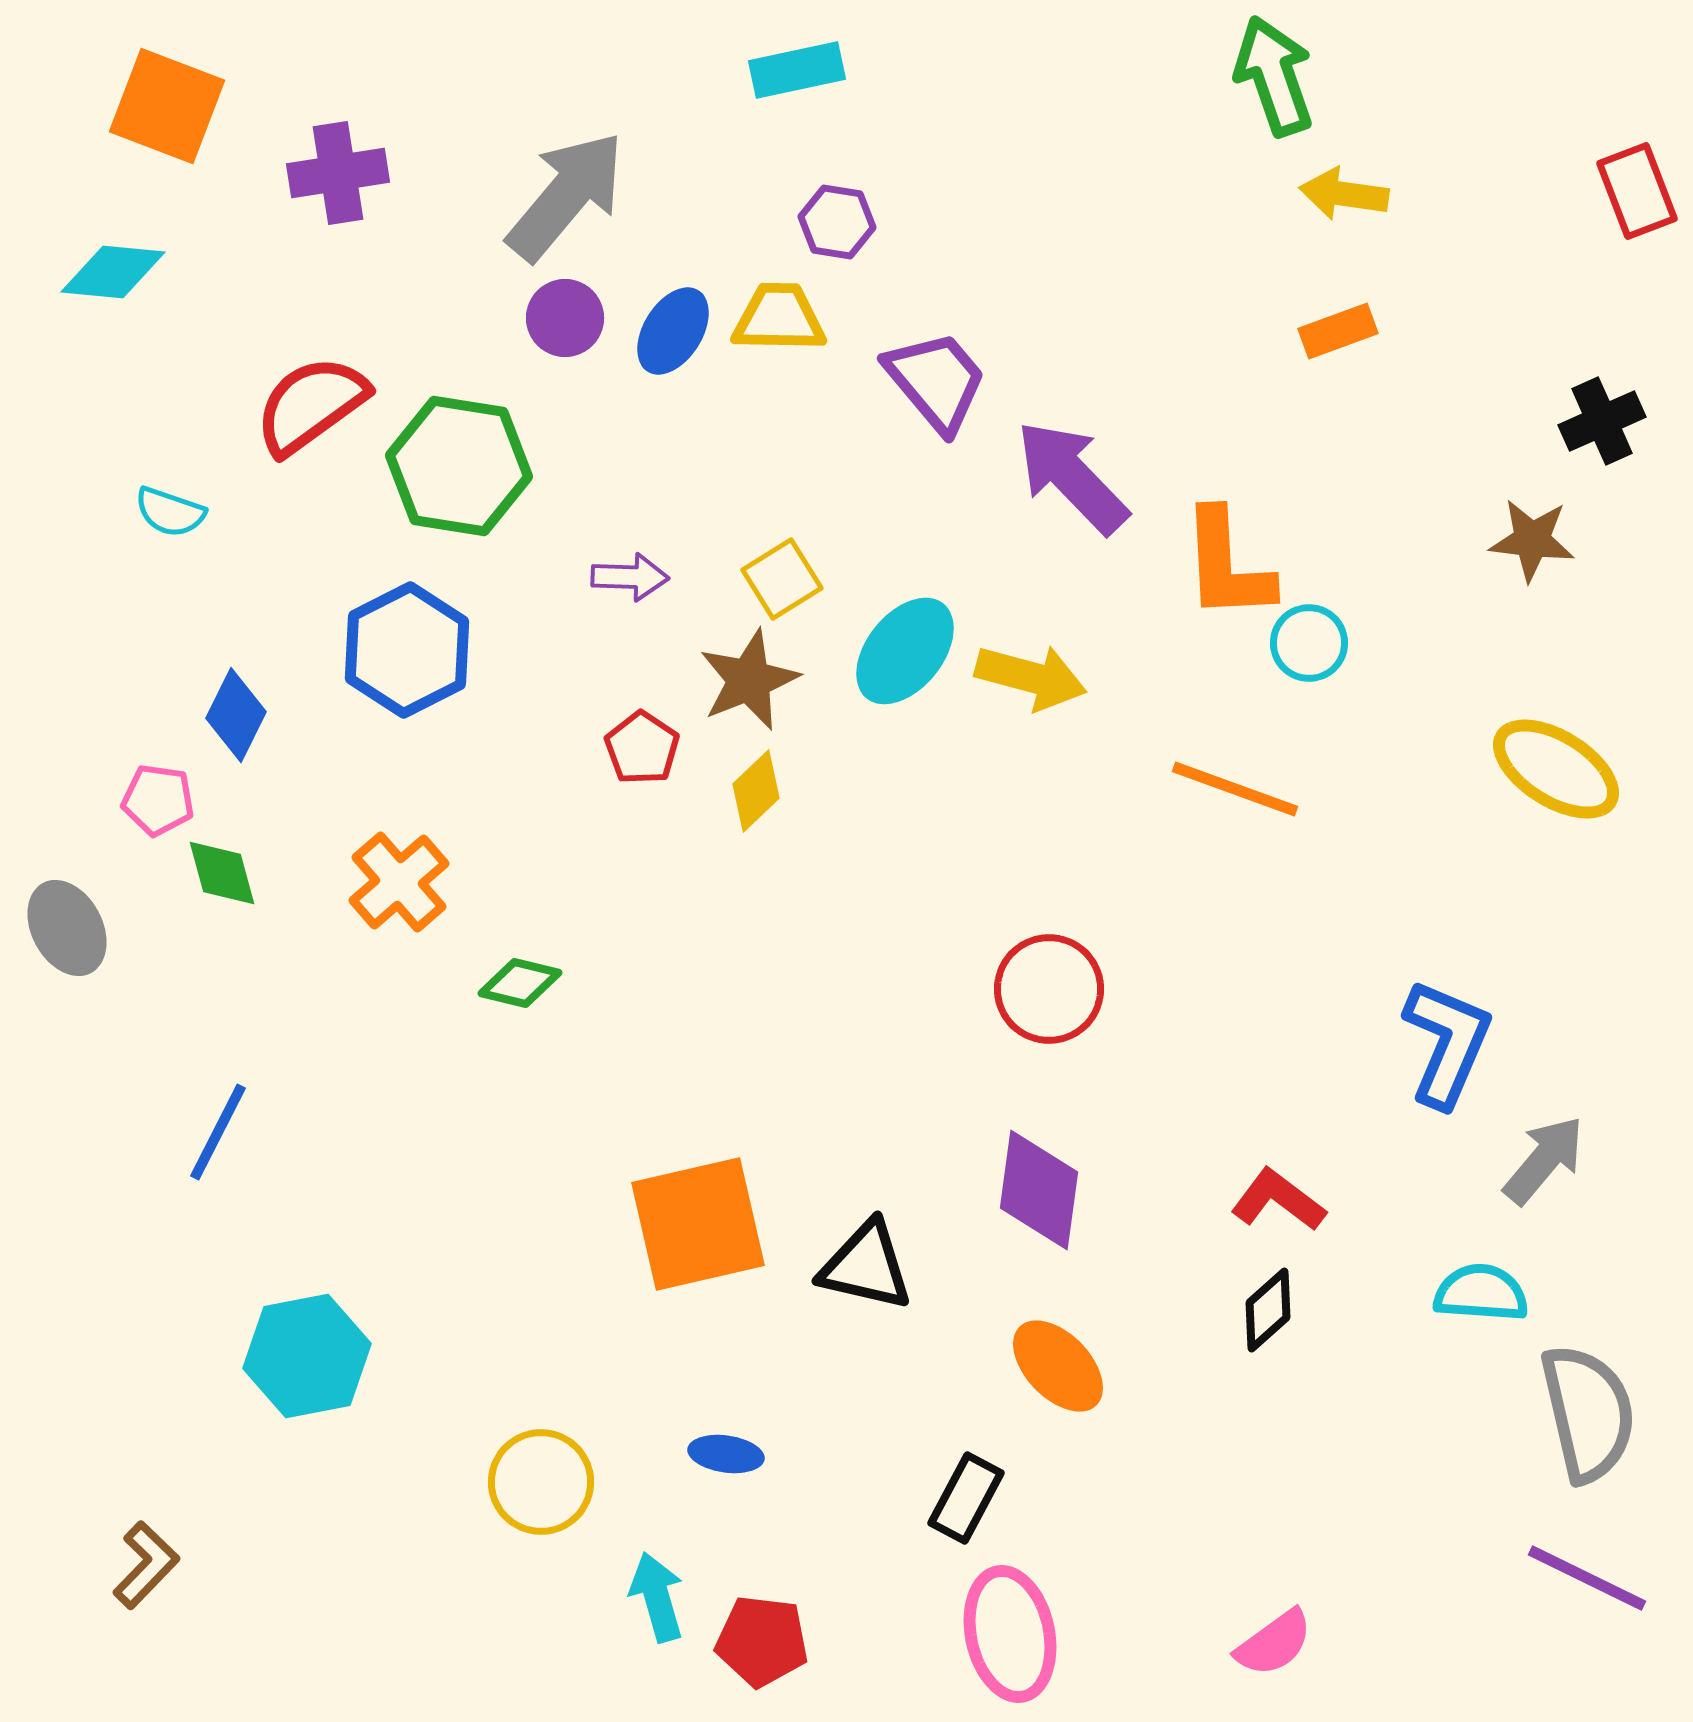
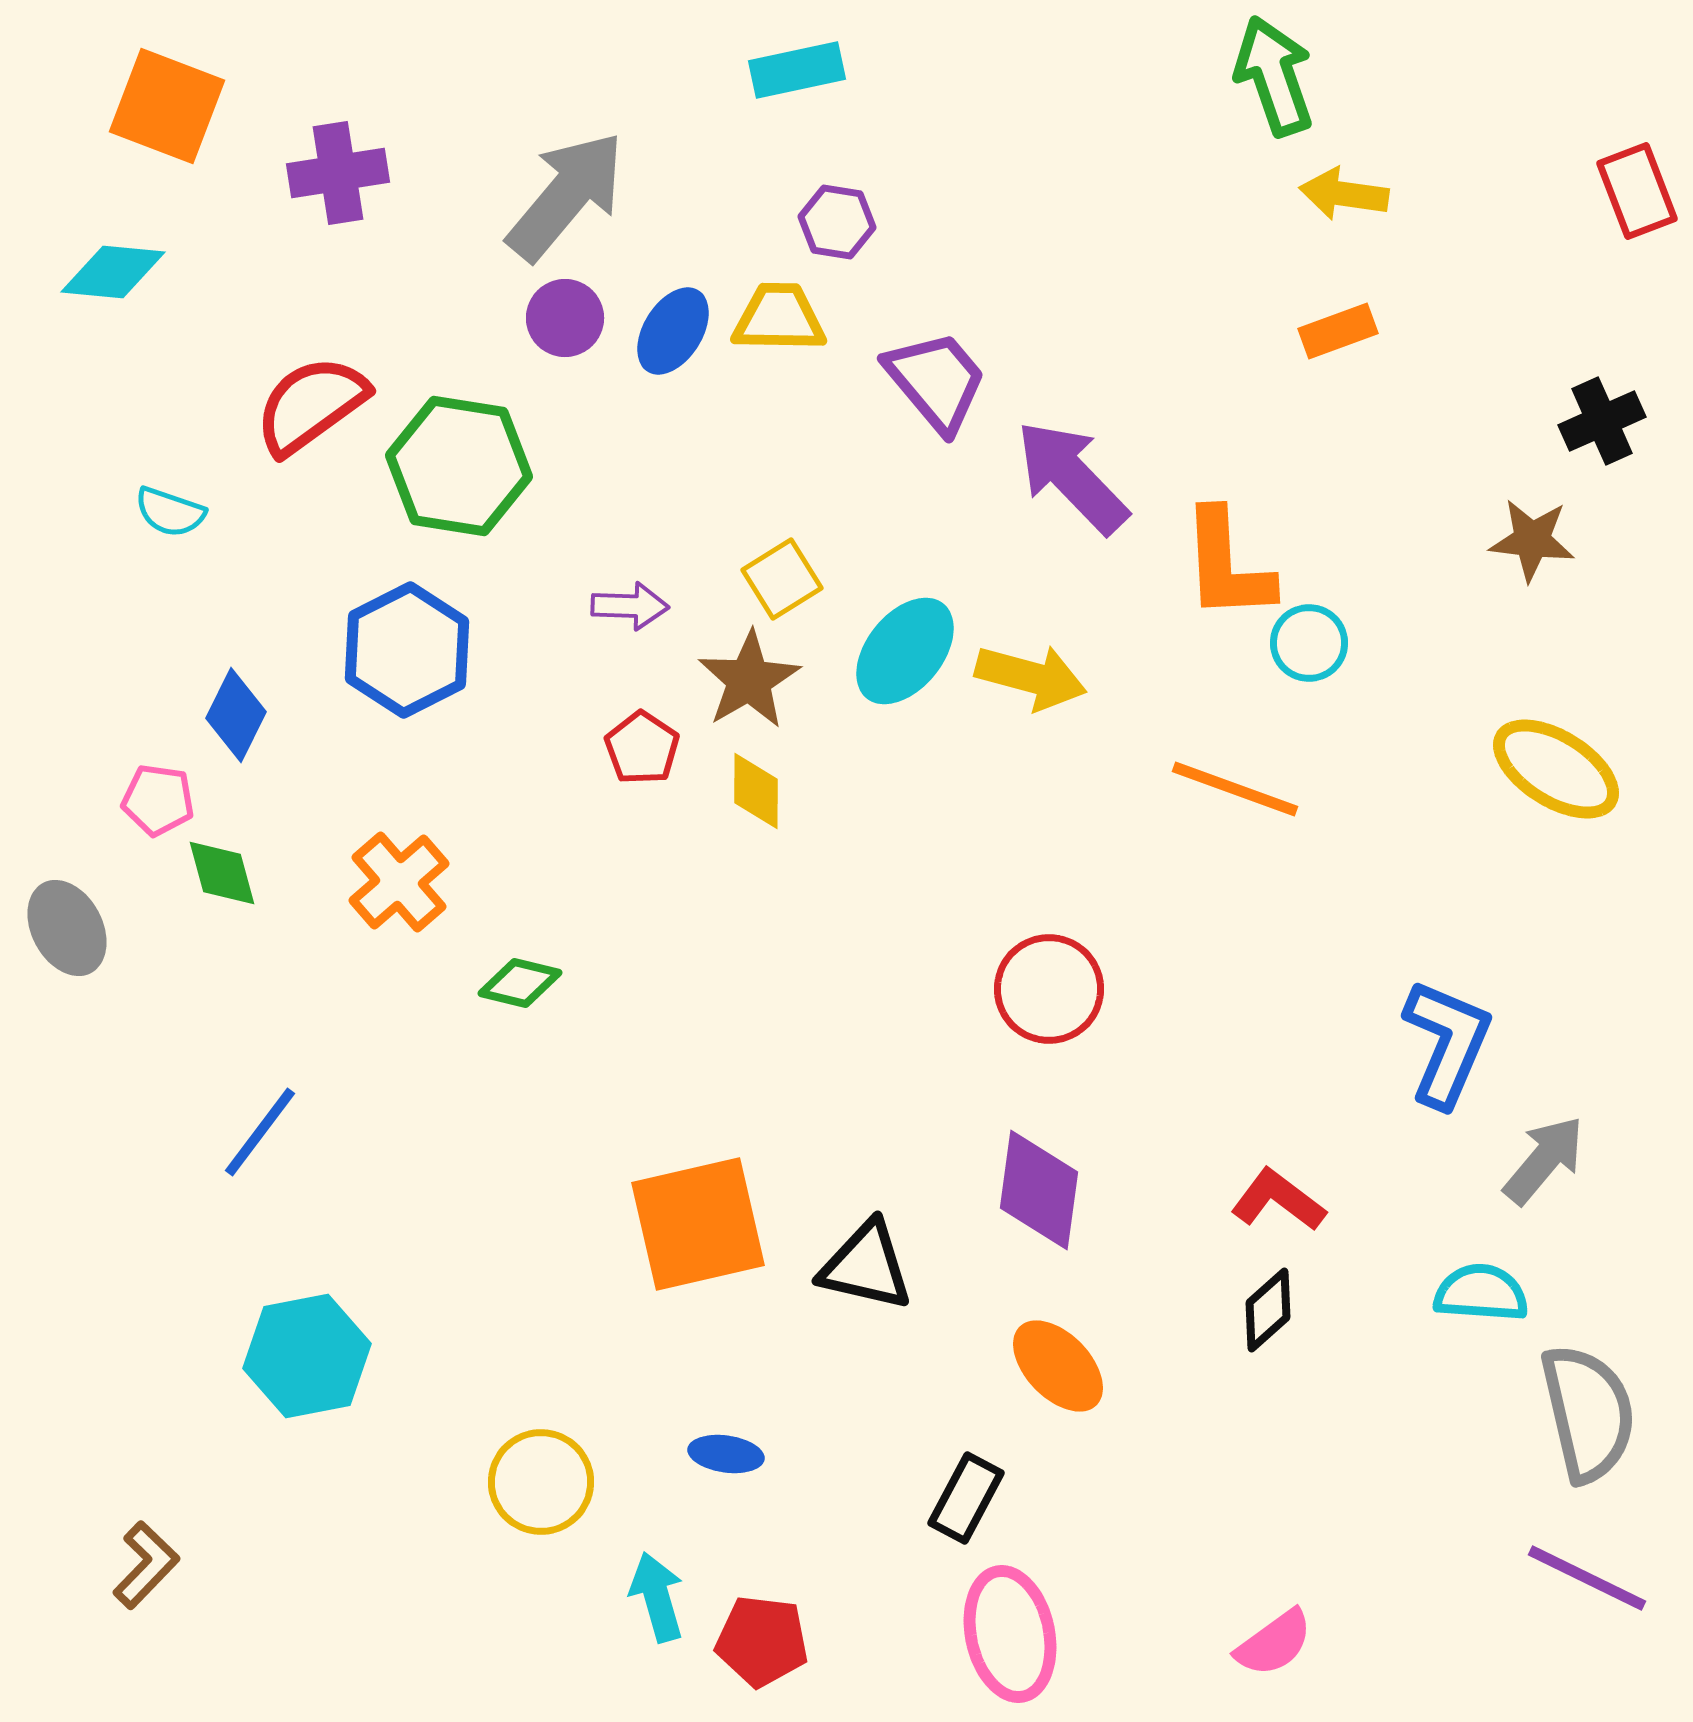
purple arrow at (630, 577): moved 29 px down
brown star at (749, 680): rotated 8 degrees counterclockwise
yellow diamond at (756, 791): rotated 46 degrees counterclockwise
blue line at (218, 1132): moved 42 px right; rotated 10 degrees clockwise
